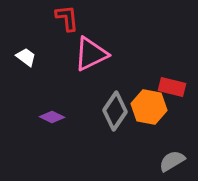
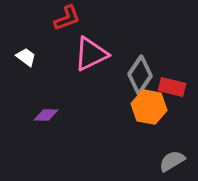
red L-shape: rotated 76 degrees clockwise
gray diamond: moved 25 px right, 36 px up
purple diamond: moved 6 px left, 2 px up; rotated 25 degrees counterclockwise
